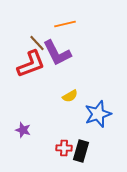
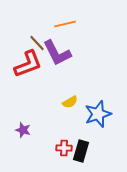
red L-shape: moved 3 px left
yellow semicircle: moved 6 px down
